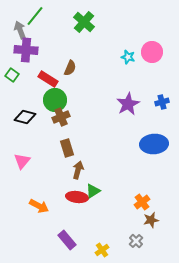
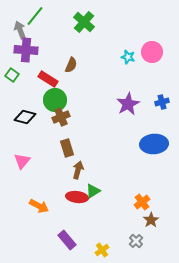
brown semicircle: moved 1 px right, 3 px up
brown star: rotated 21 degrees counterclockwise
